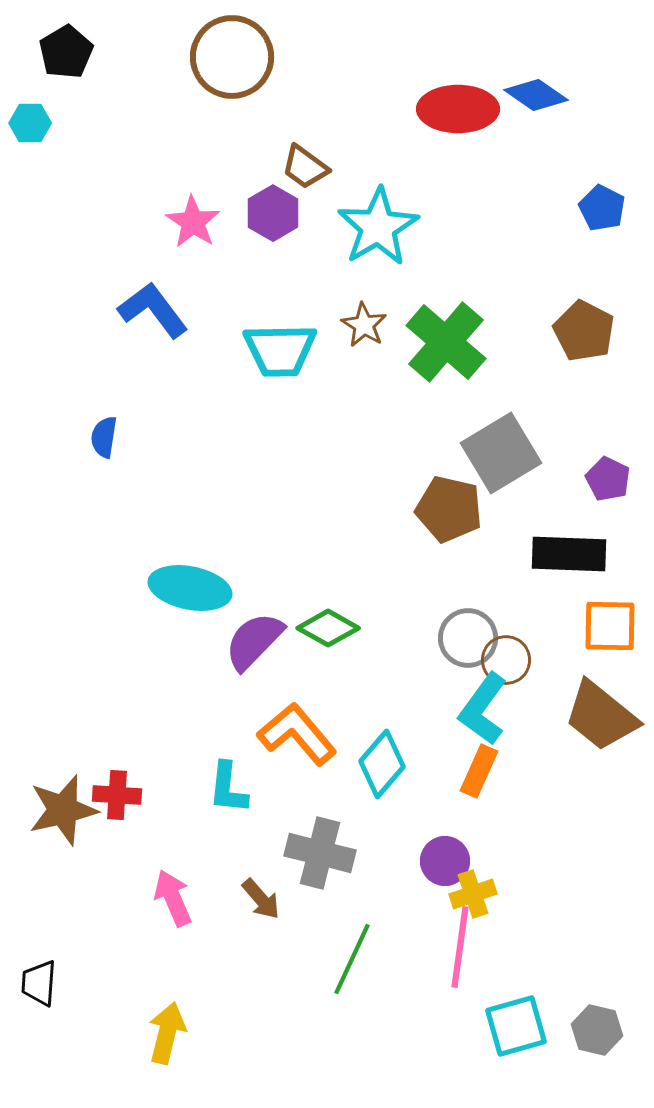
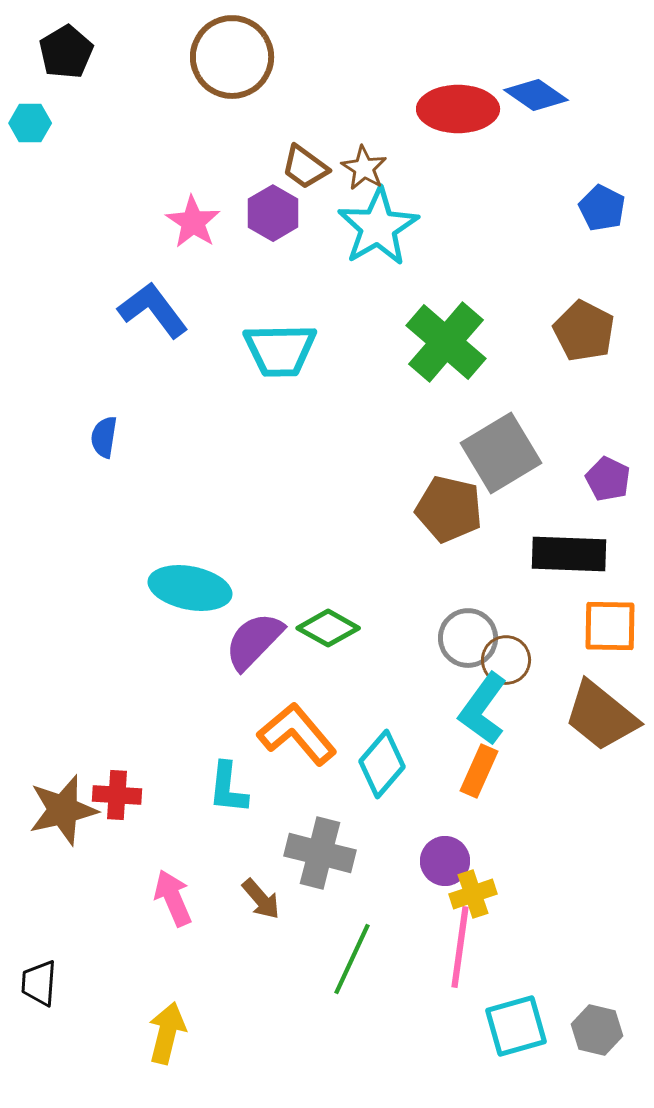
brown star at (364, 325): moved 157 px up
